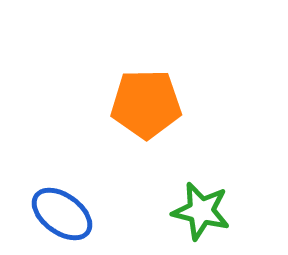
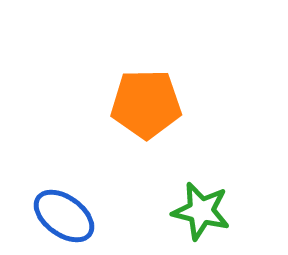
blue ellipse: moved 2 px right, 2 px down
